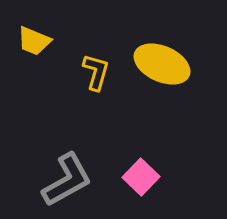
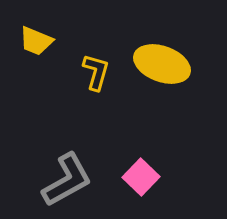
yellow trapezoid: moved 2 px right
yellow ellipse: rotated 4 degrees counterclockwise
